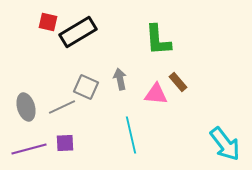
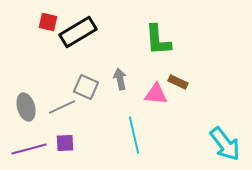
brown rectangle: rotated 24 degrees counterclockwise
cyan line: moved 3 px right
